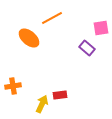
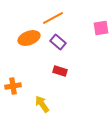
orange line: moved 1 px right
orange ellipse: rotated 60 degrees counterclockwise
purple rectangle: moved 29 px left, 6 px up
red rectangle: moved 24 px up; rotated 24 degrees clockwise
yellow arrow: rotated 60 degrees counterclockwise
